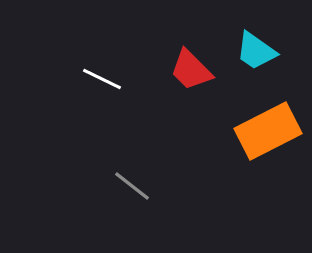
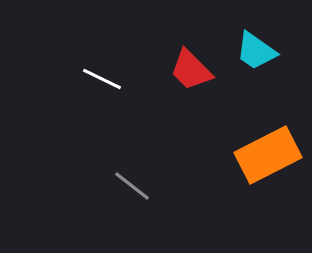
orange rectangle: moved 24 px down
